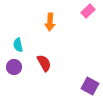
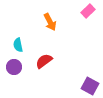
orange arrow: rotated 30 degrees counterclockwise
red semicircle: moved 2 px up; rotated 96 degrees counterclockwise
